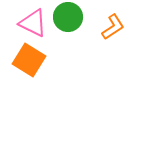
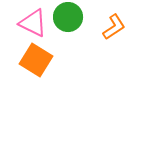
orange L-shape: moved 1 px right
orange square: moved 7 px right
